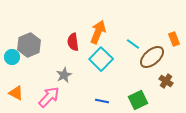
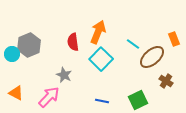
cyan circle: moved 3 px up
gray star: rotated 21 degrees counterclockwise
